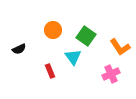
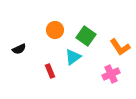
orange circle: moved 2 px right
cyan triangle: rotated 30 degrees clockwise
